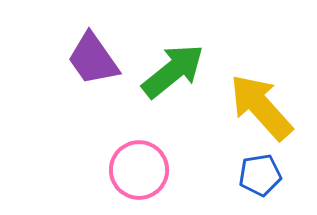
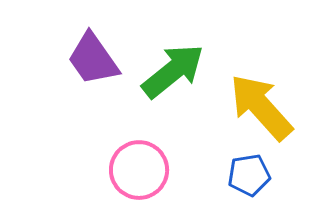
blue pentagon: moved 11 px left
